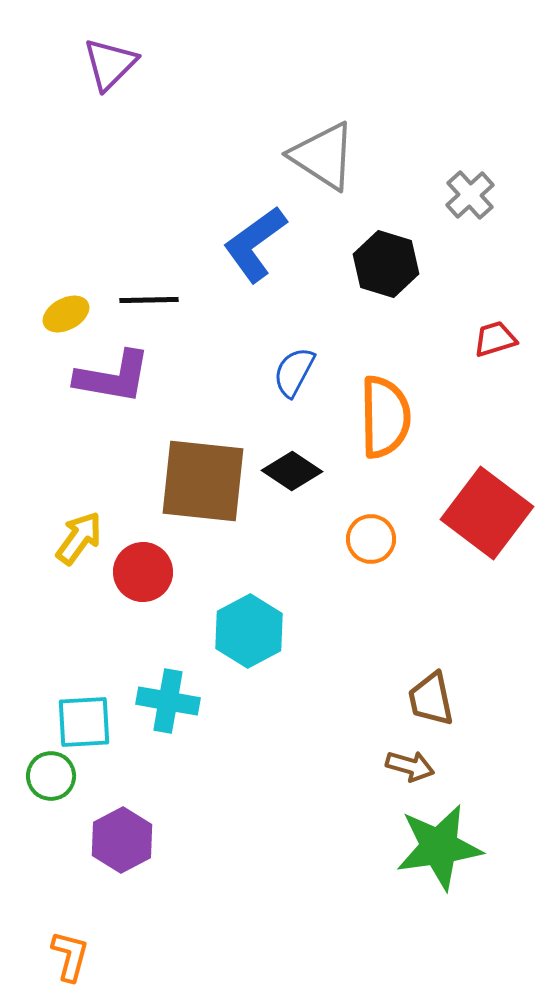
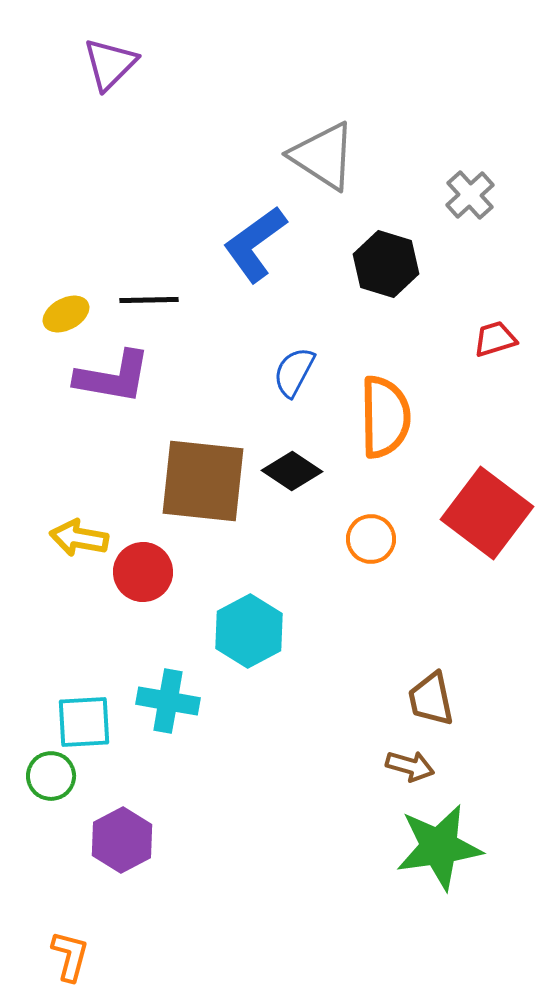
yellow arrow: rotated 116 degrees counterclockwise
